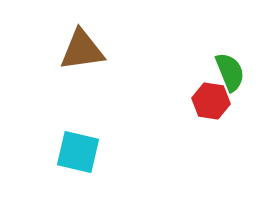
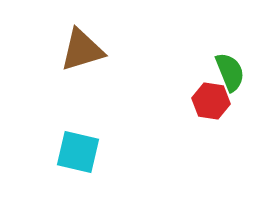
brown triangle: rotated 9 degrees counterclockwise
